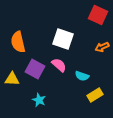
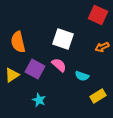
yellow triangle: moved 4 px up; rotated 35 degrees counterclockwise
yellow rectangle: moved 3 px right, 1 px down
